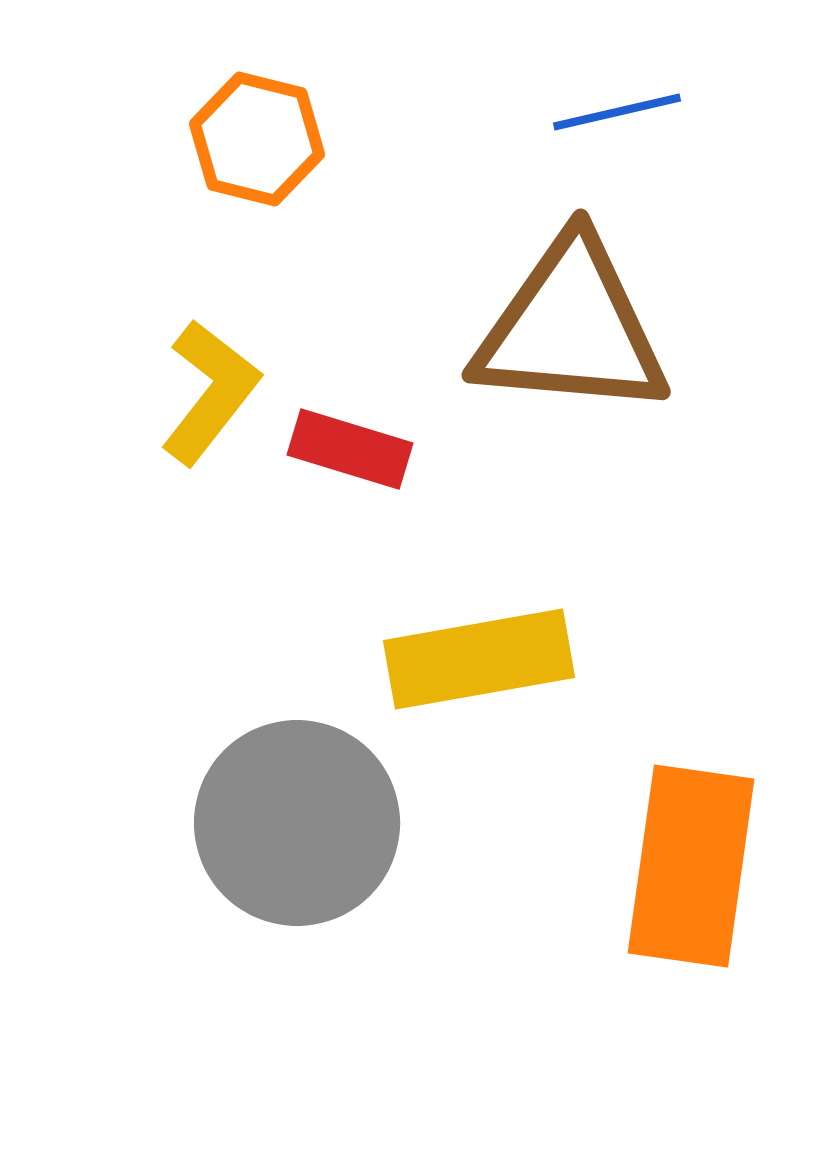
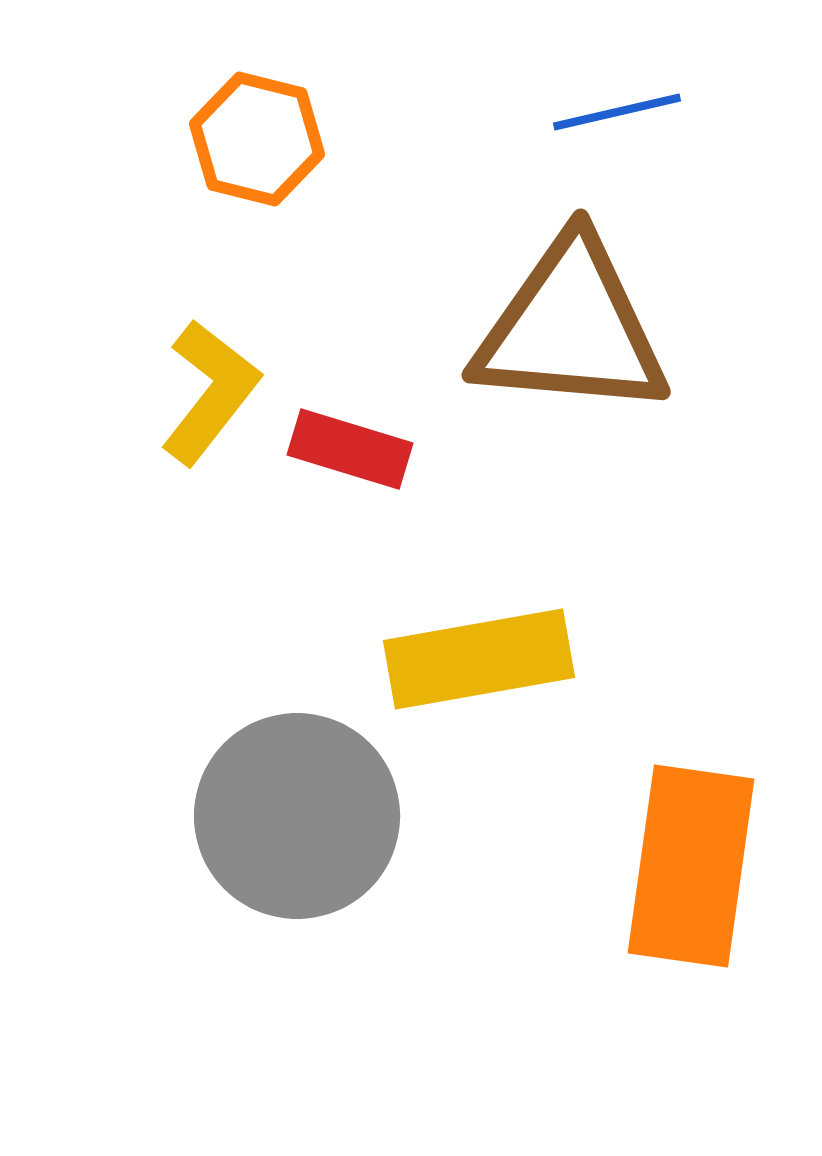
gray circle: moved 7 px up
